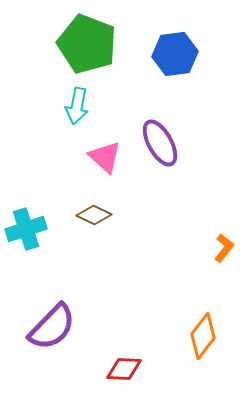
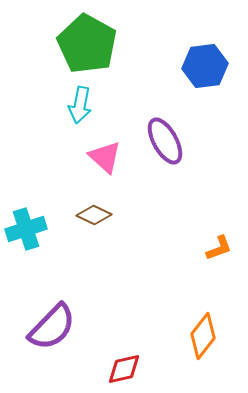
green pentagon: rotated 8 degrees clockwise
blue hexagon: moved 30 px right, 12 px down
cyan arrow: moved 3 px right, 1 px up
purple ellipse: moved 5 px right, 2 px up
orange L-shape: moved 5 px left; rotated 32 degrees clockwise
red diamond: rotated 15 degrees counterclockwise
